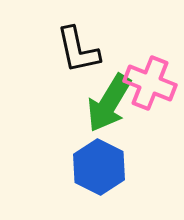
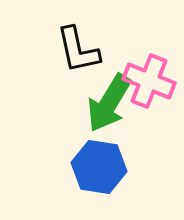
pink cross: moved 1 px left, 2 px up
blue hexagon: rotated 18 degrees counterclockwise
